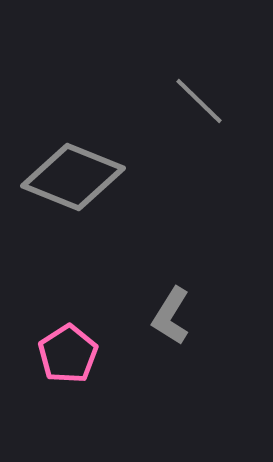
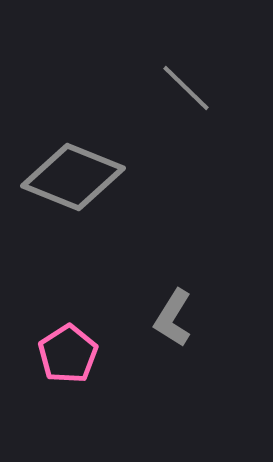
gray line: moved 13 px left, 13 px up
gray L-shape: moved 2 px right, 2 px down
